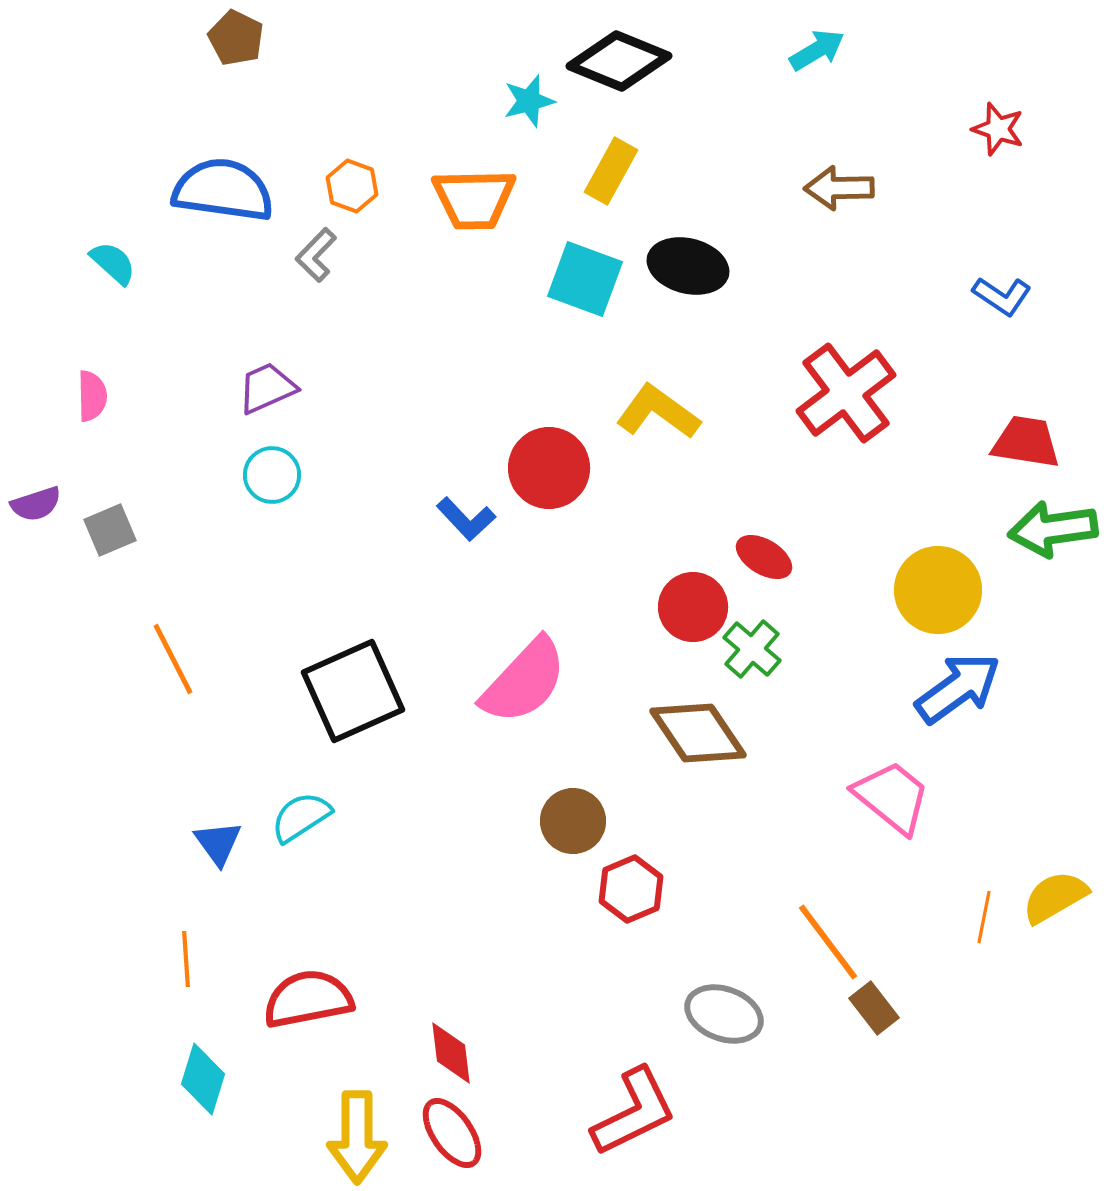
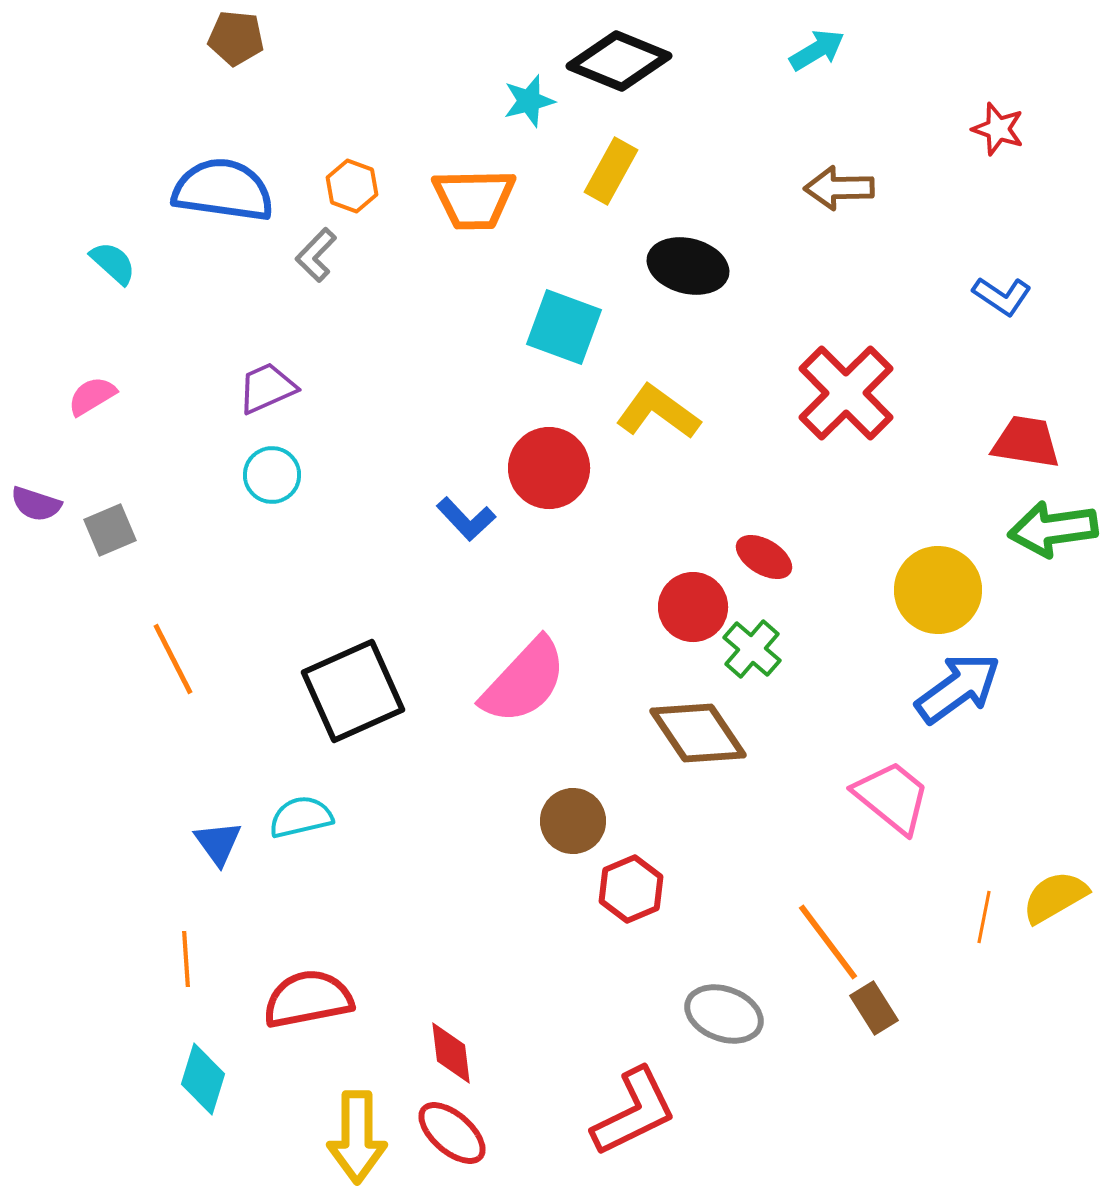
brown pentagon at (236, 38): rotated 20 degrees counterclockwise
cyan square at (585, 279): moved 21 px left, 48 px down
red cross at (846, 393): rotated 8 degrees counterclockwise
pink semicircle at (92, 396): rotated 120 degrees counterclockwise
purple semicircle at (36, 504): rotated 36 degrees clockwise
cyan semicircle at (301, 817): rotated 20 degrees clockwise
brown rectangle at (874, 1008): rotated 6 degrees clockwise
red ellipse at (452, 1133): rotated 14 degrees counterclockwise
